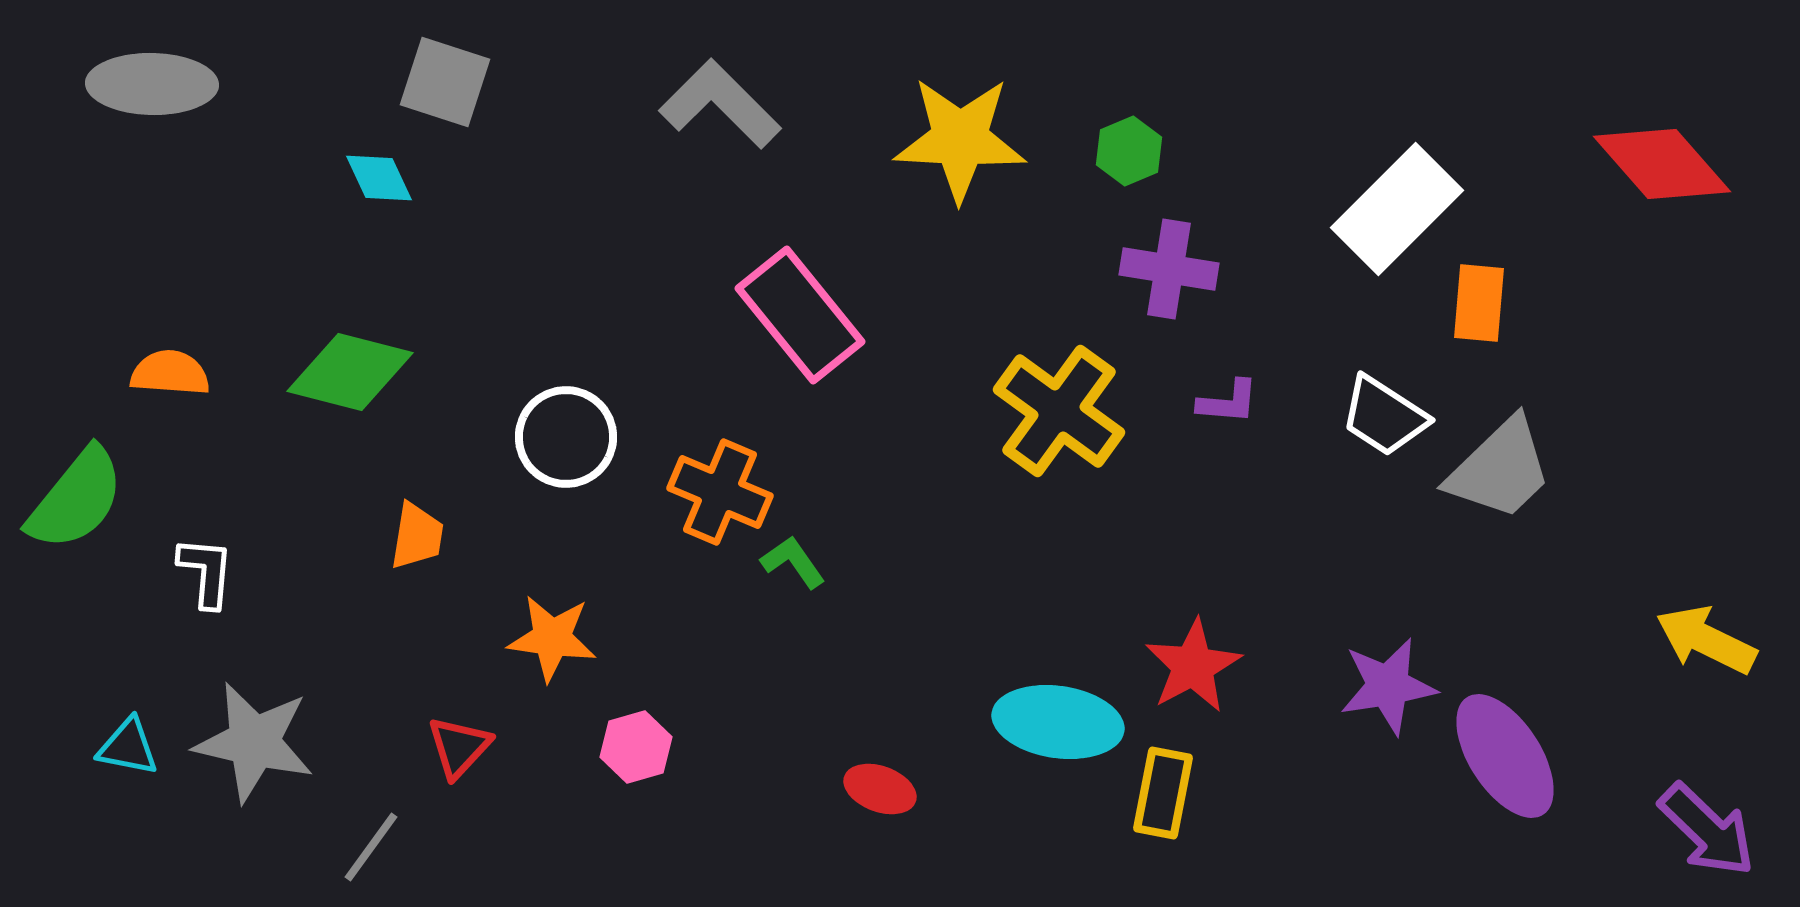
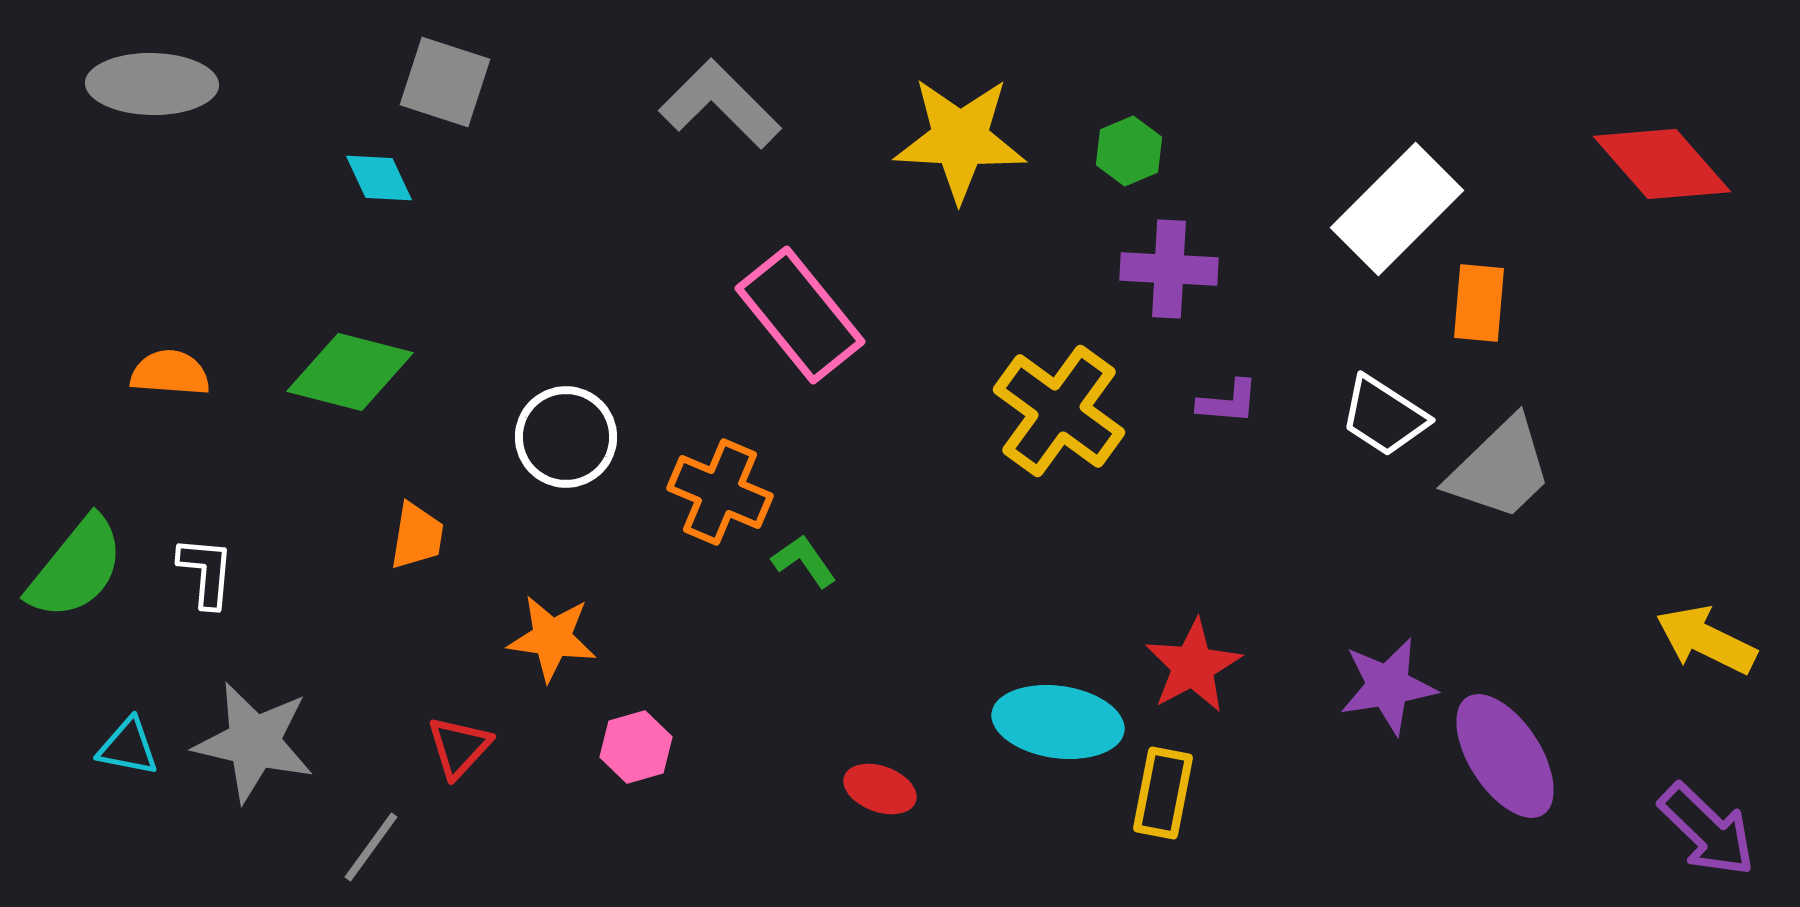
purple cross: rotated 6 degrees counterclockwise
green semicircle: moved 69 px down
green L-shape: moved 11 px right, 1 px up
